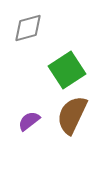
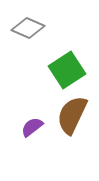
gray diamond: rotated 40 degrees clockwise
purple semicircle: moved 3 px right, 6 px down
